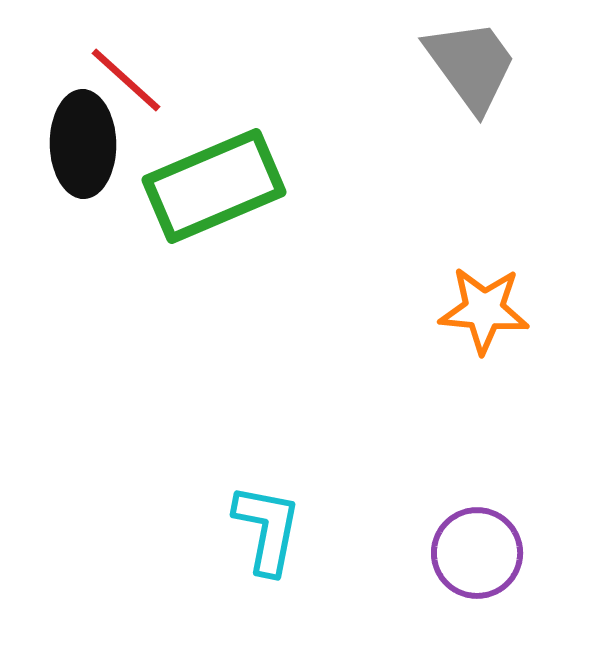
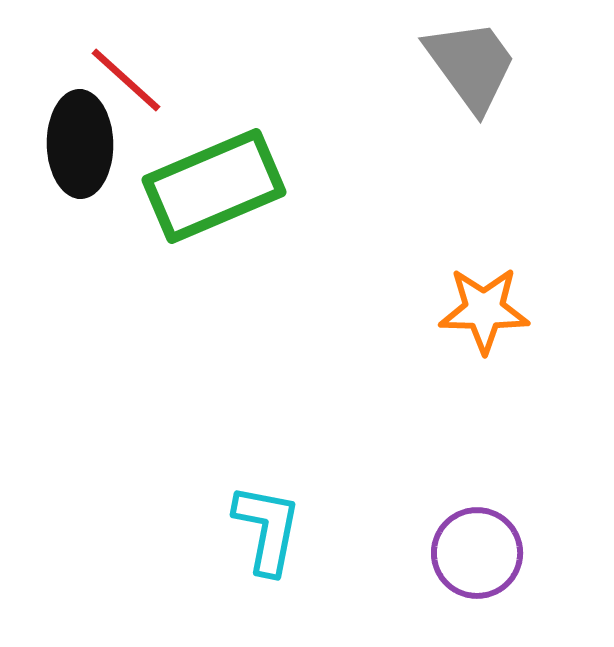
black ellipse: moved 3 px left
orange star: rotated 4 degrees counterclockwise
